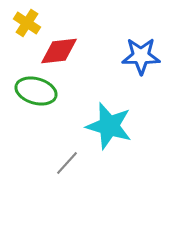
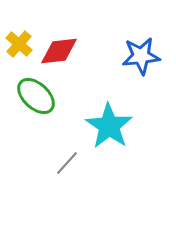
yellow cross: moved 8 px left, 21 px down; rotated 8 degrees clockwise
blue star: rotated 6 degrees counterclockwise
green ellipse: moved 5 px down; rotated 27 degrees clockwise
cyan star: rotated 18 degrees clockwise
